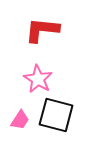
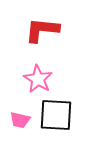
black square: rotated 12 degrees counterclockwise
pink trapezoid: rotated 70 degrees clockwise
